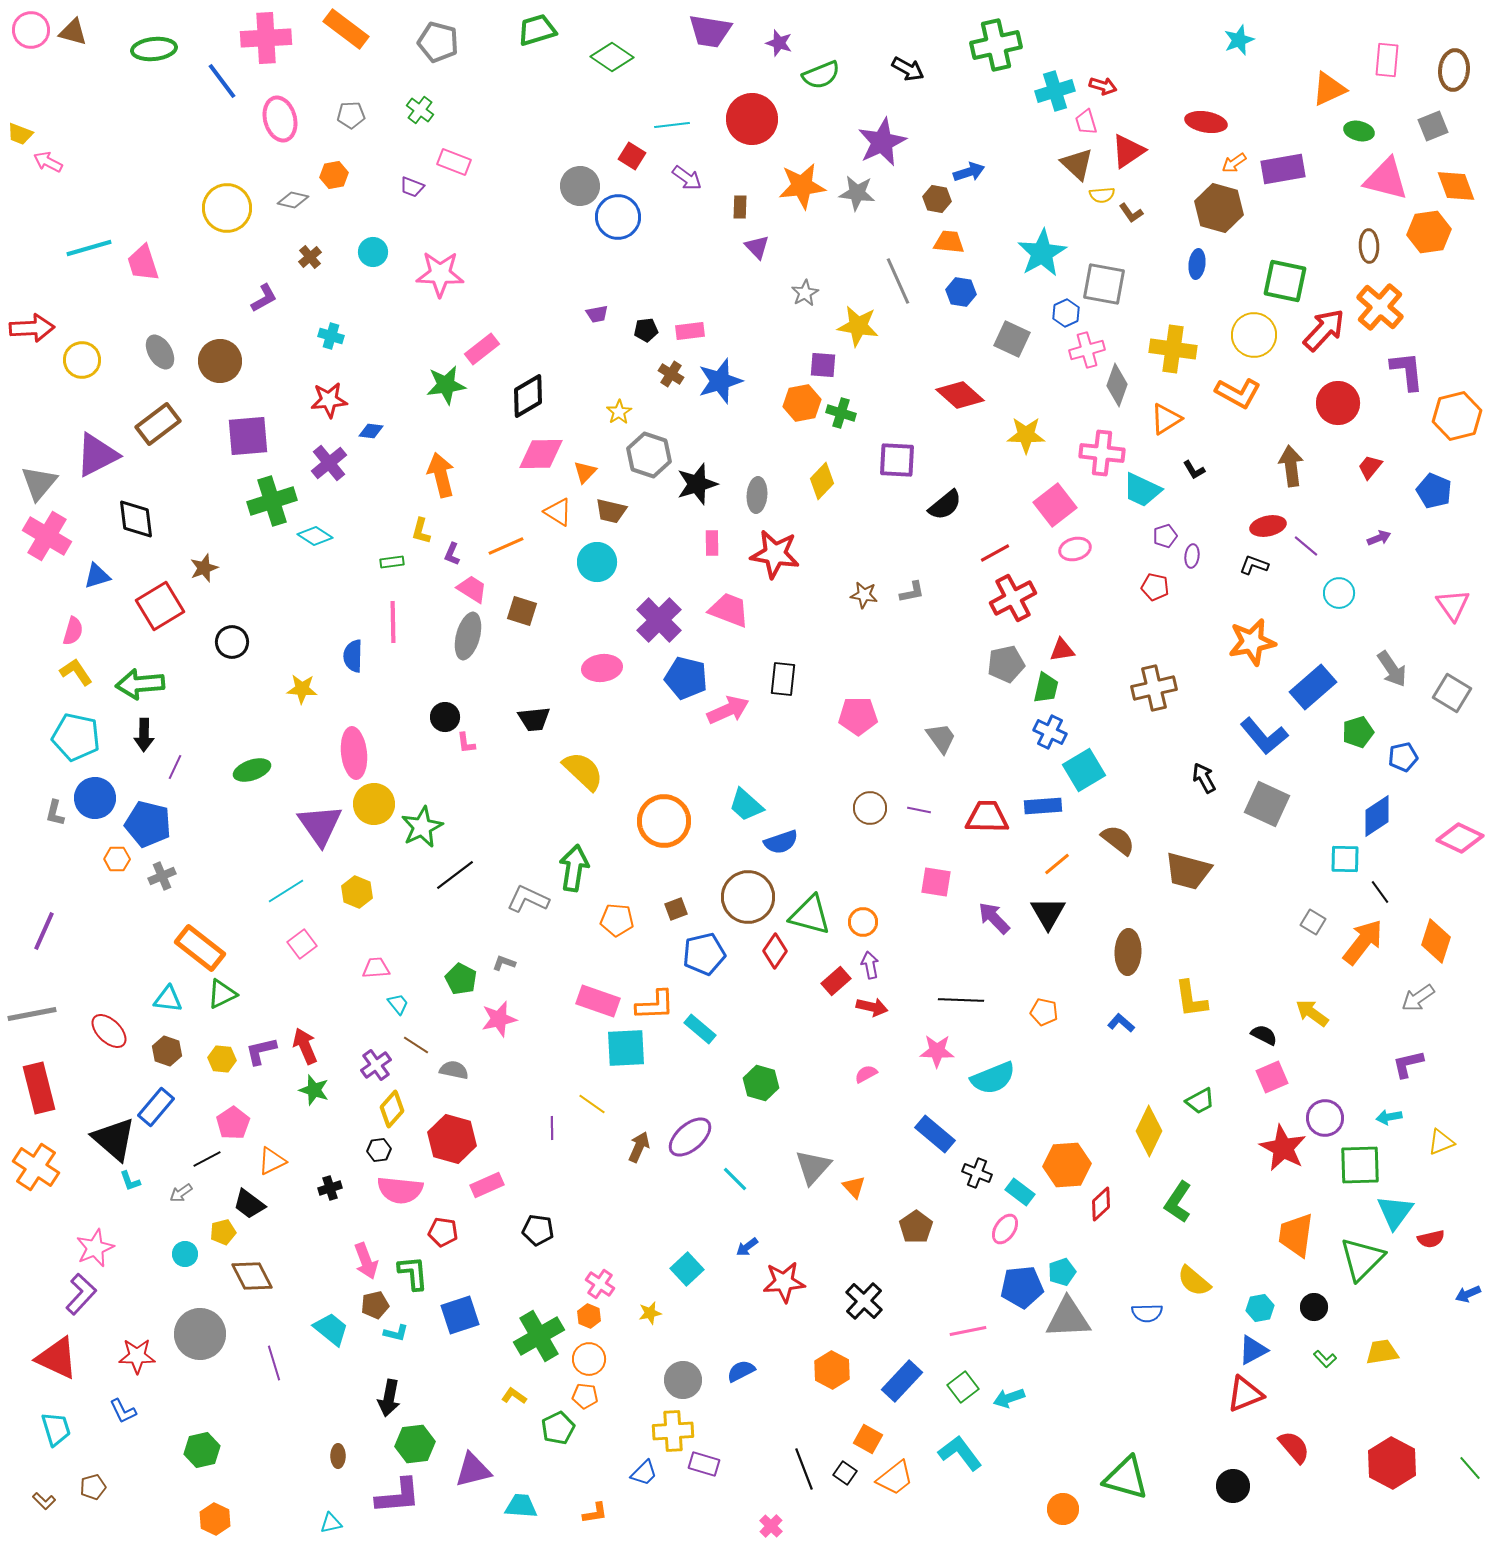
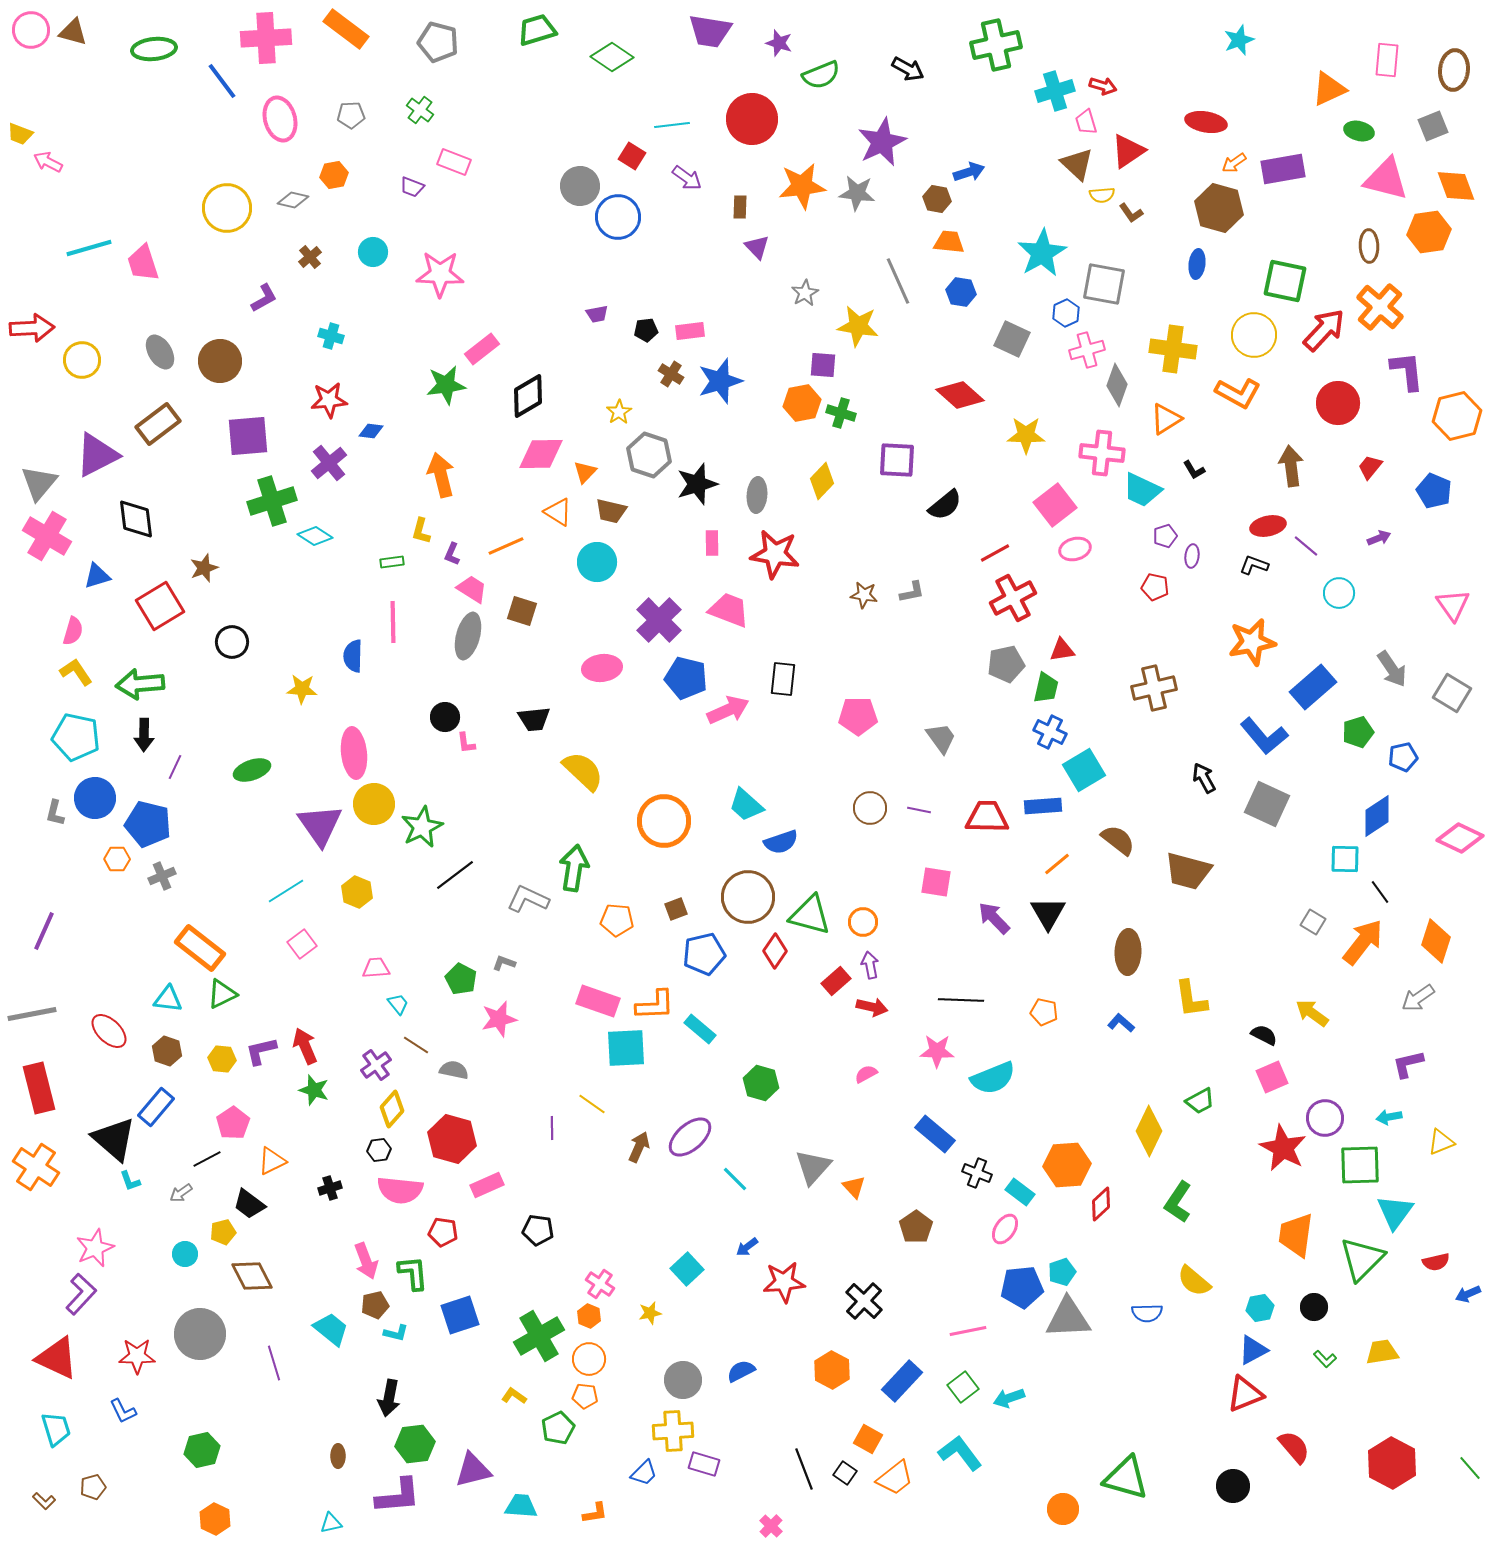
red semicircle at (1431, 1239): moved 5 px right, 23 px down
